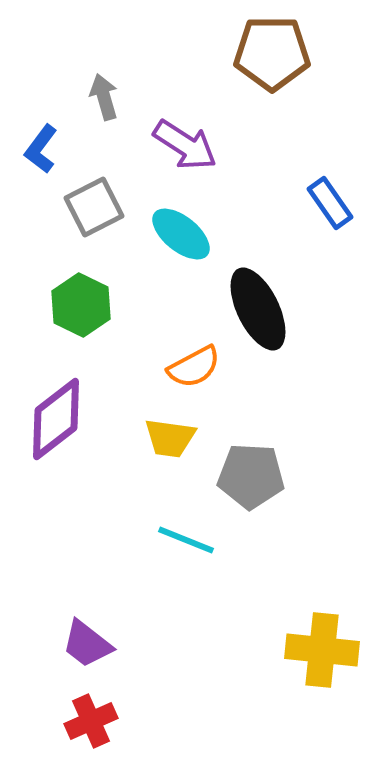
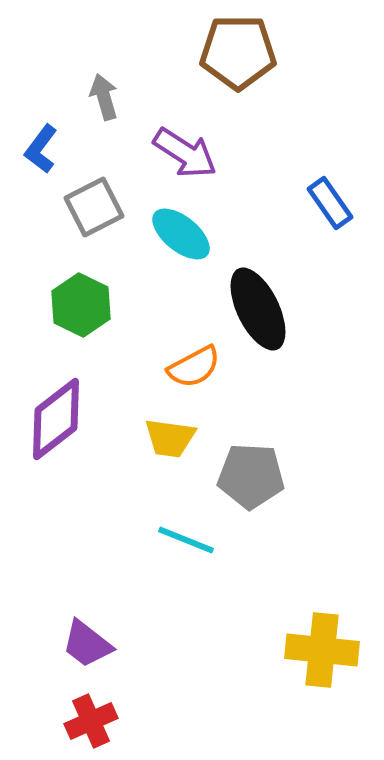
brown pentagon: moved 34 px left, 1 px up
purple arrow: moved 8 px down
